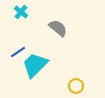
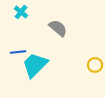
blue line: rotated 28 degrees clockwise
yellow circle: moved 19 px right, 21 px up
